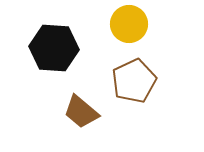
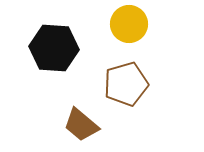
brown pentagon: moved 8 px left, 3 px down; rotated 9 degrees clockwise
brown trapezoid: moved 13 px down
